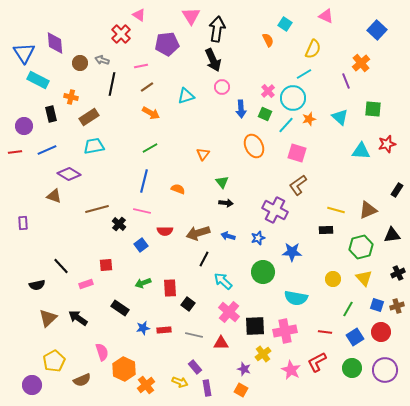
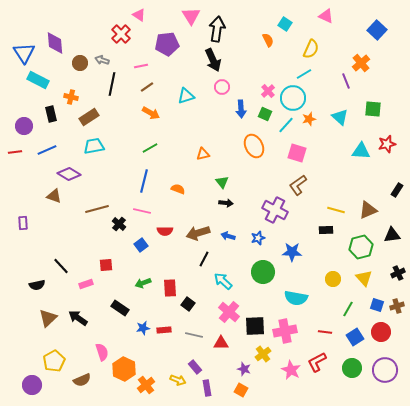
yellow semicircle at (313, 49): moved 2 px left
orange triangle at (203, 154): rotated 40 degrees clockwise
yellow arrow at (180, 382): moved 2 px left, 2 px up
